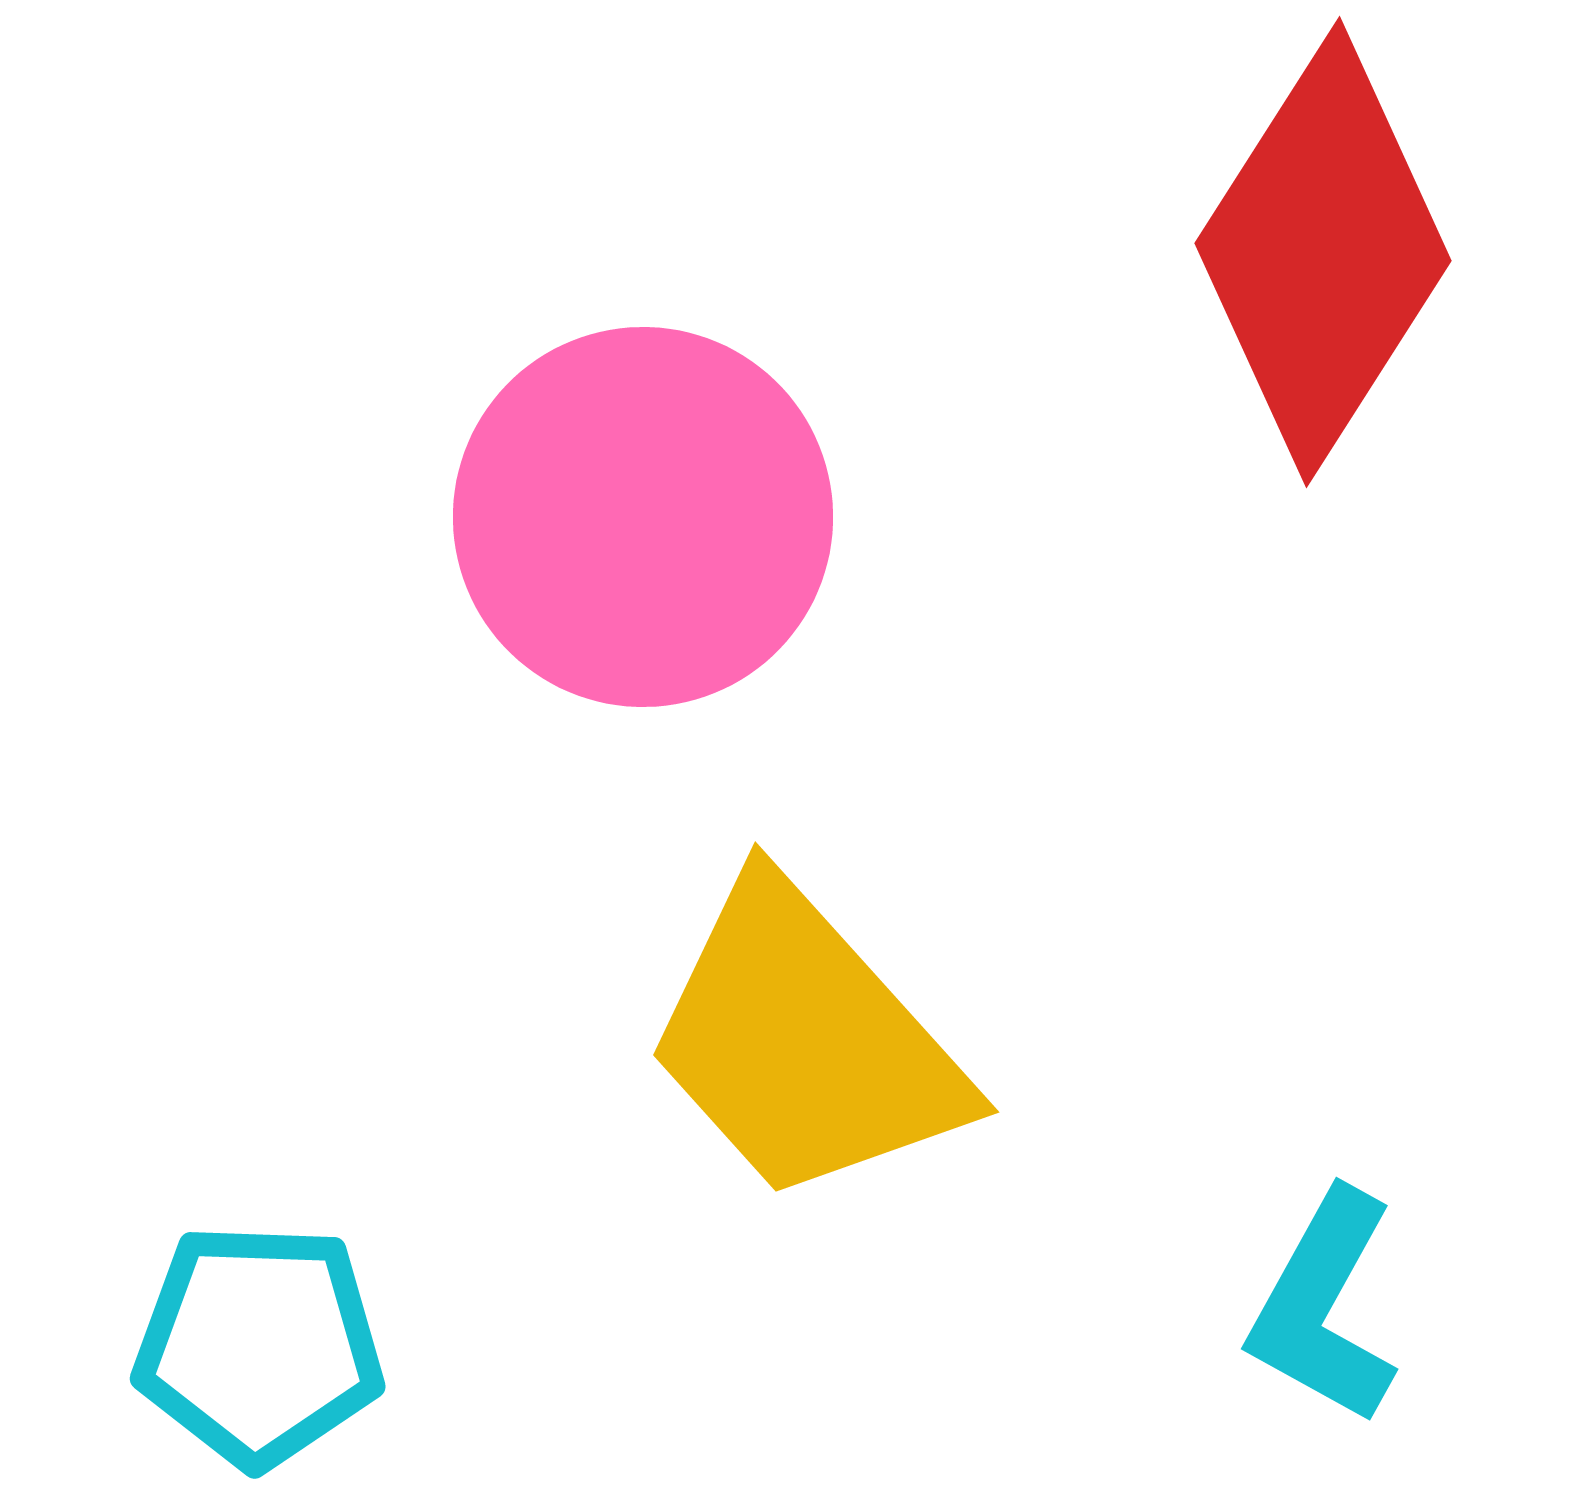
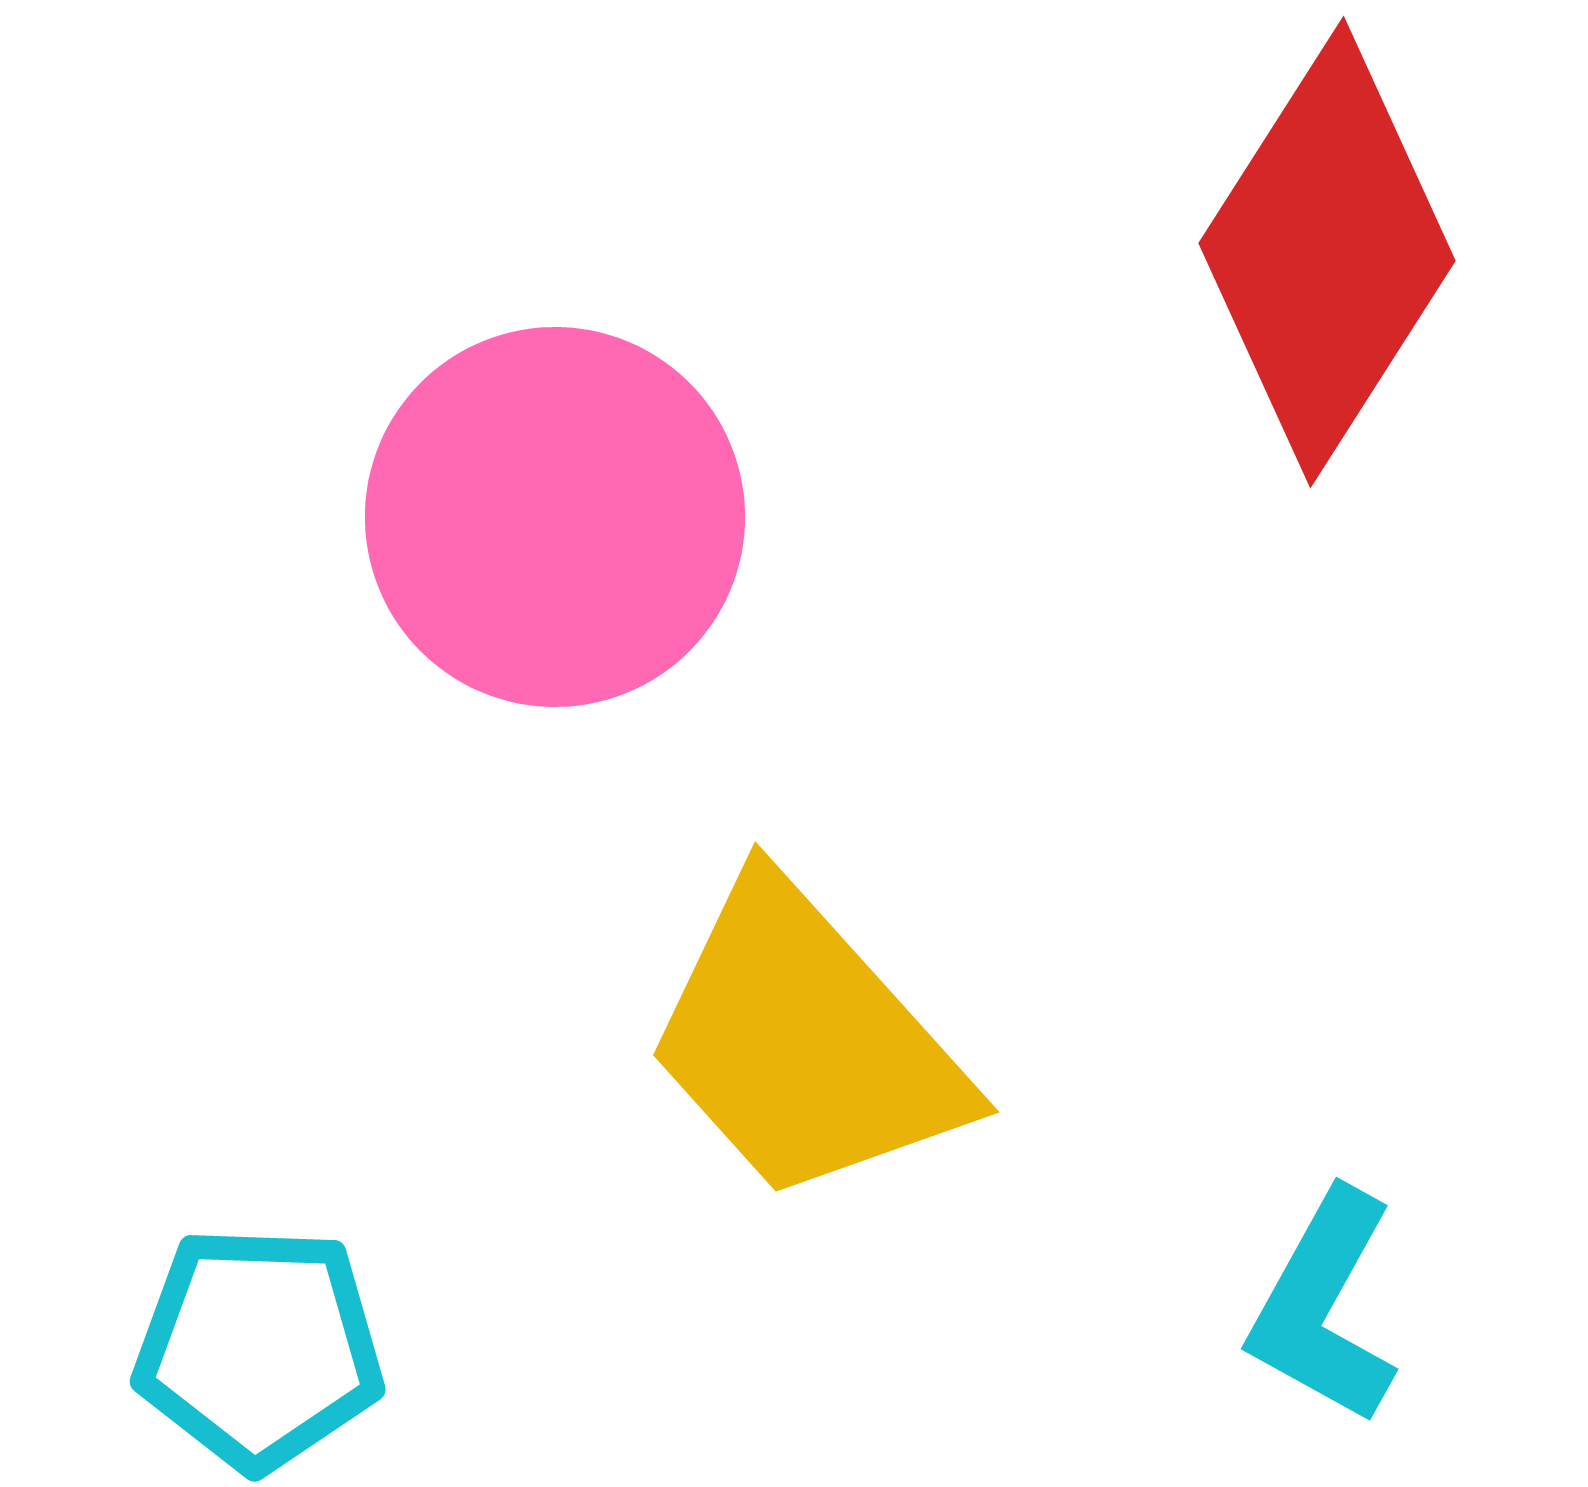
red diamond: moved 4 px right
pink circle: moved 88 px left
cyan pentagon: moved 3 px down
